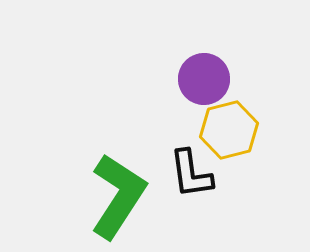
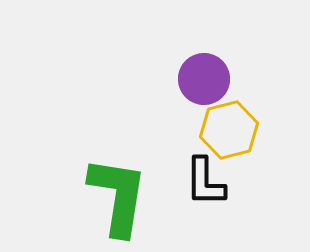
black L-shape: moved 14 px right, 8 px down; rotated 8 degrees clockwise
green L-shape: rotated 24 degrees counterclockwise
